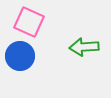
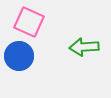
blue circle: moved 1 px left
